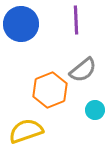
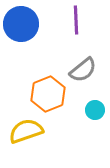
orange hexagon: moved 2 px left, 4 px down
